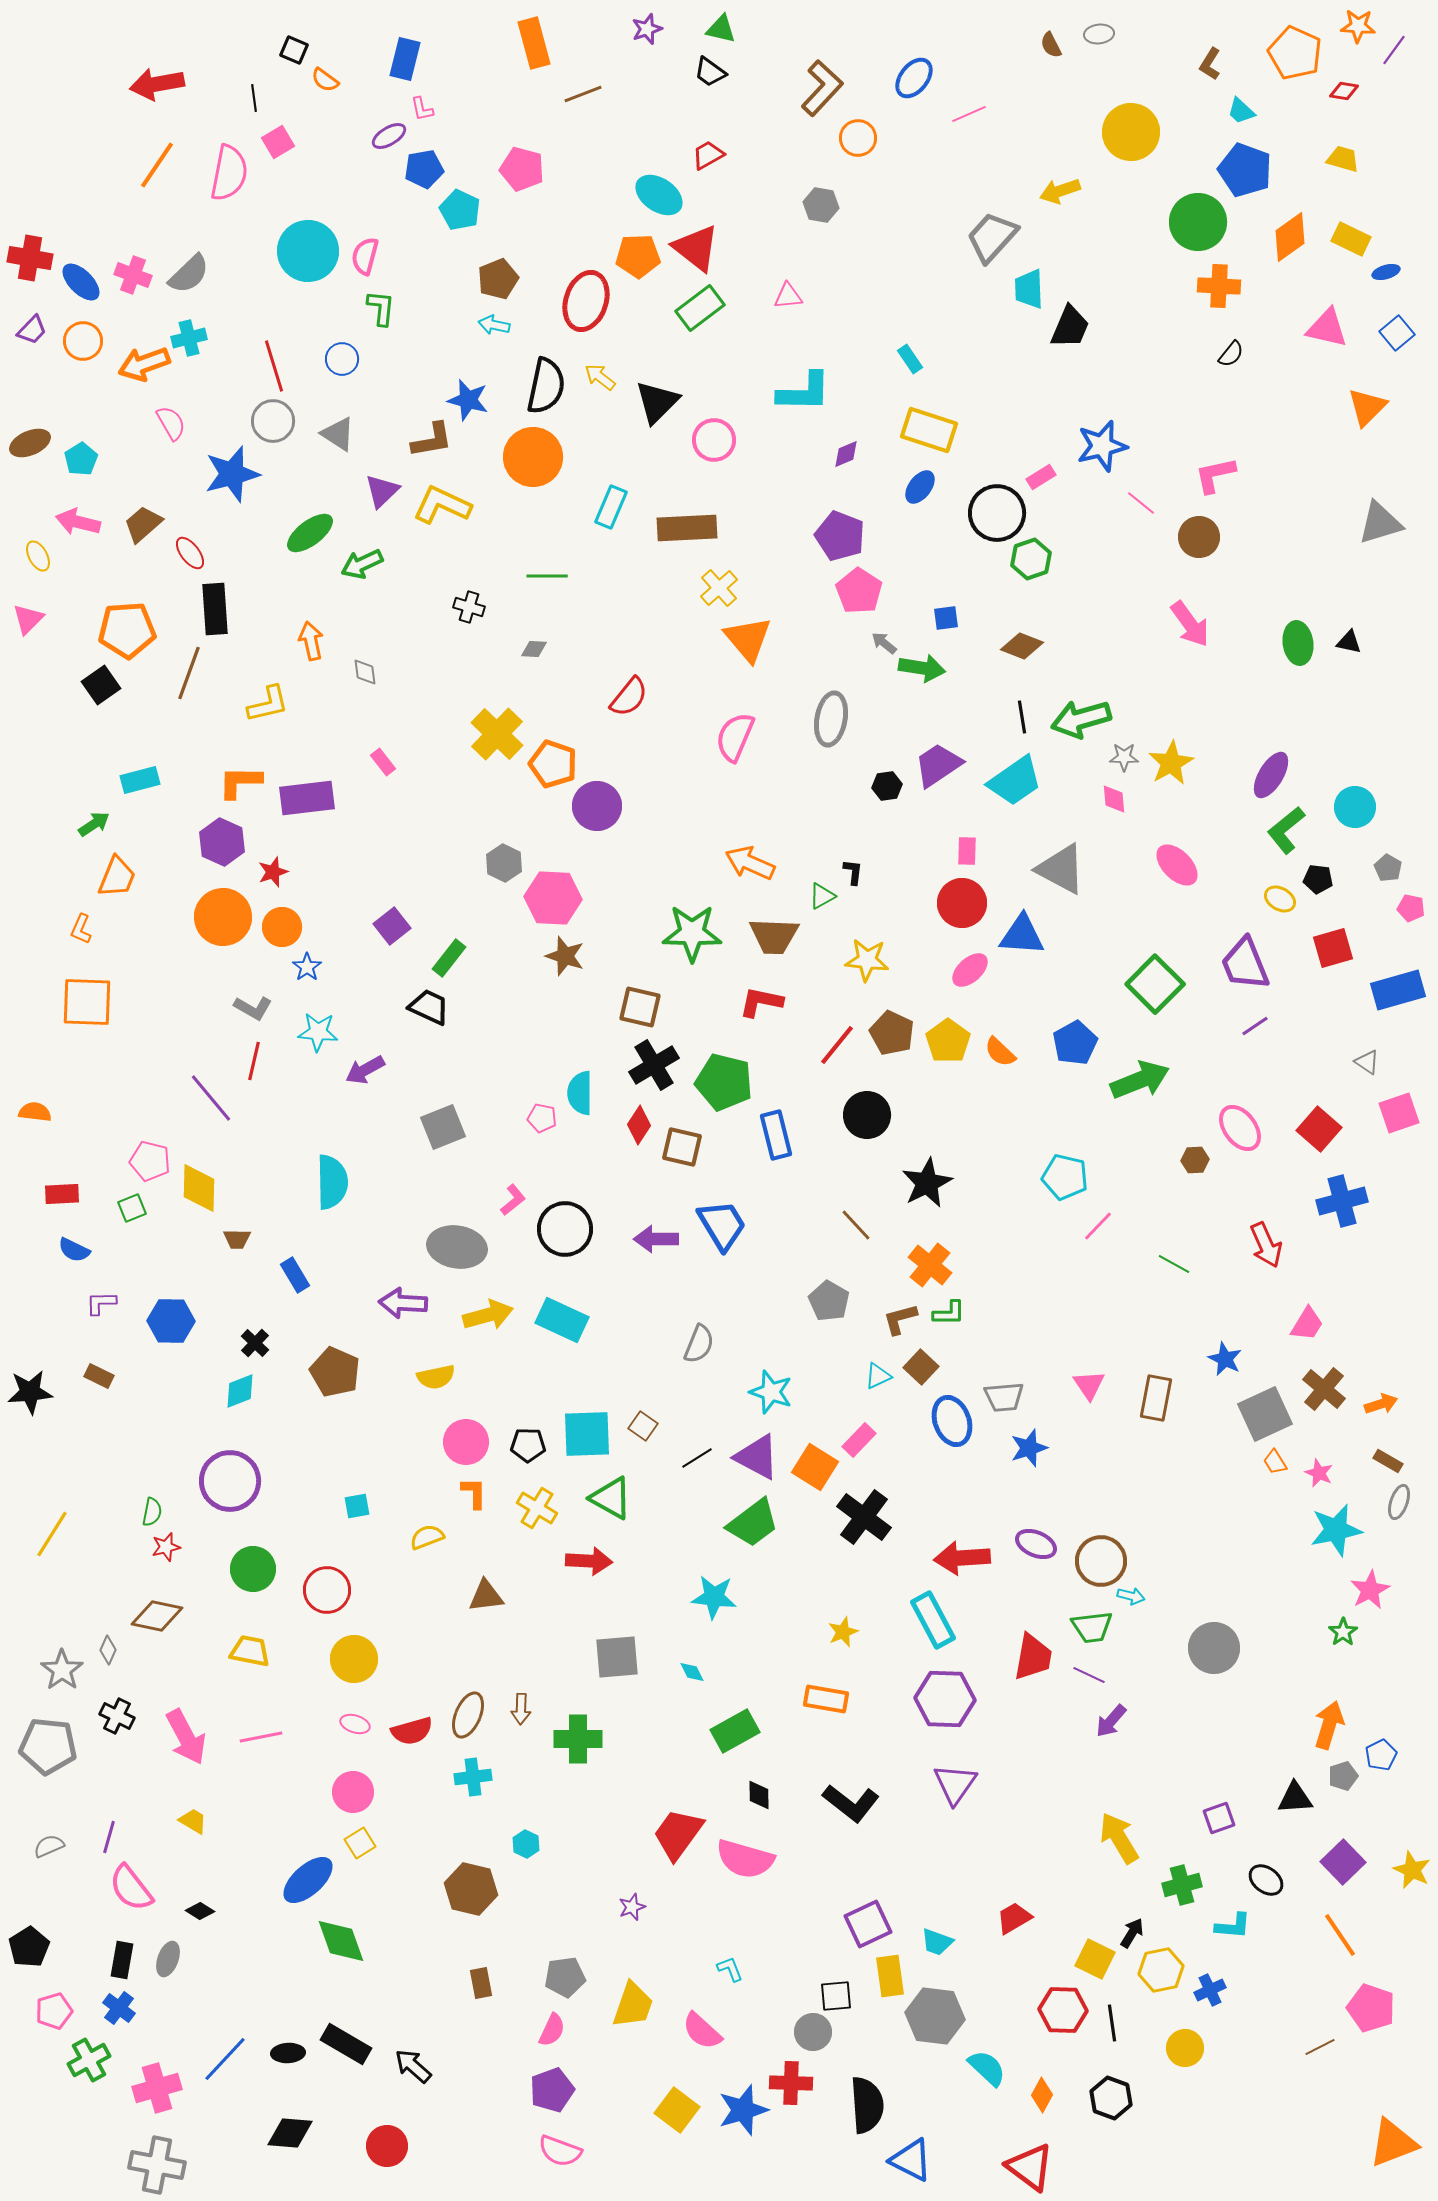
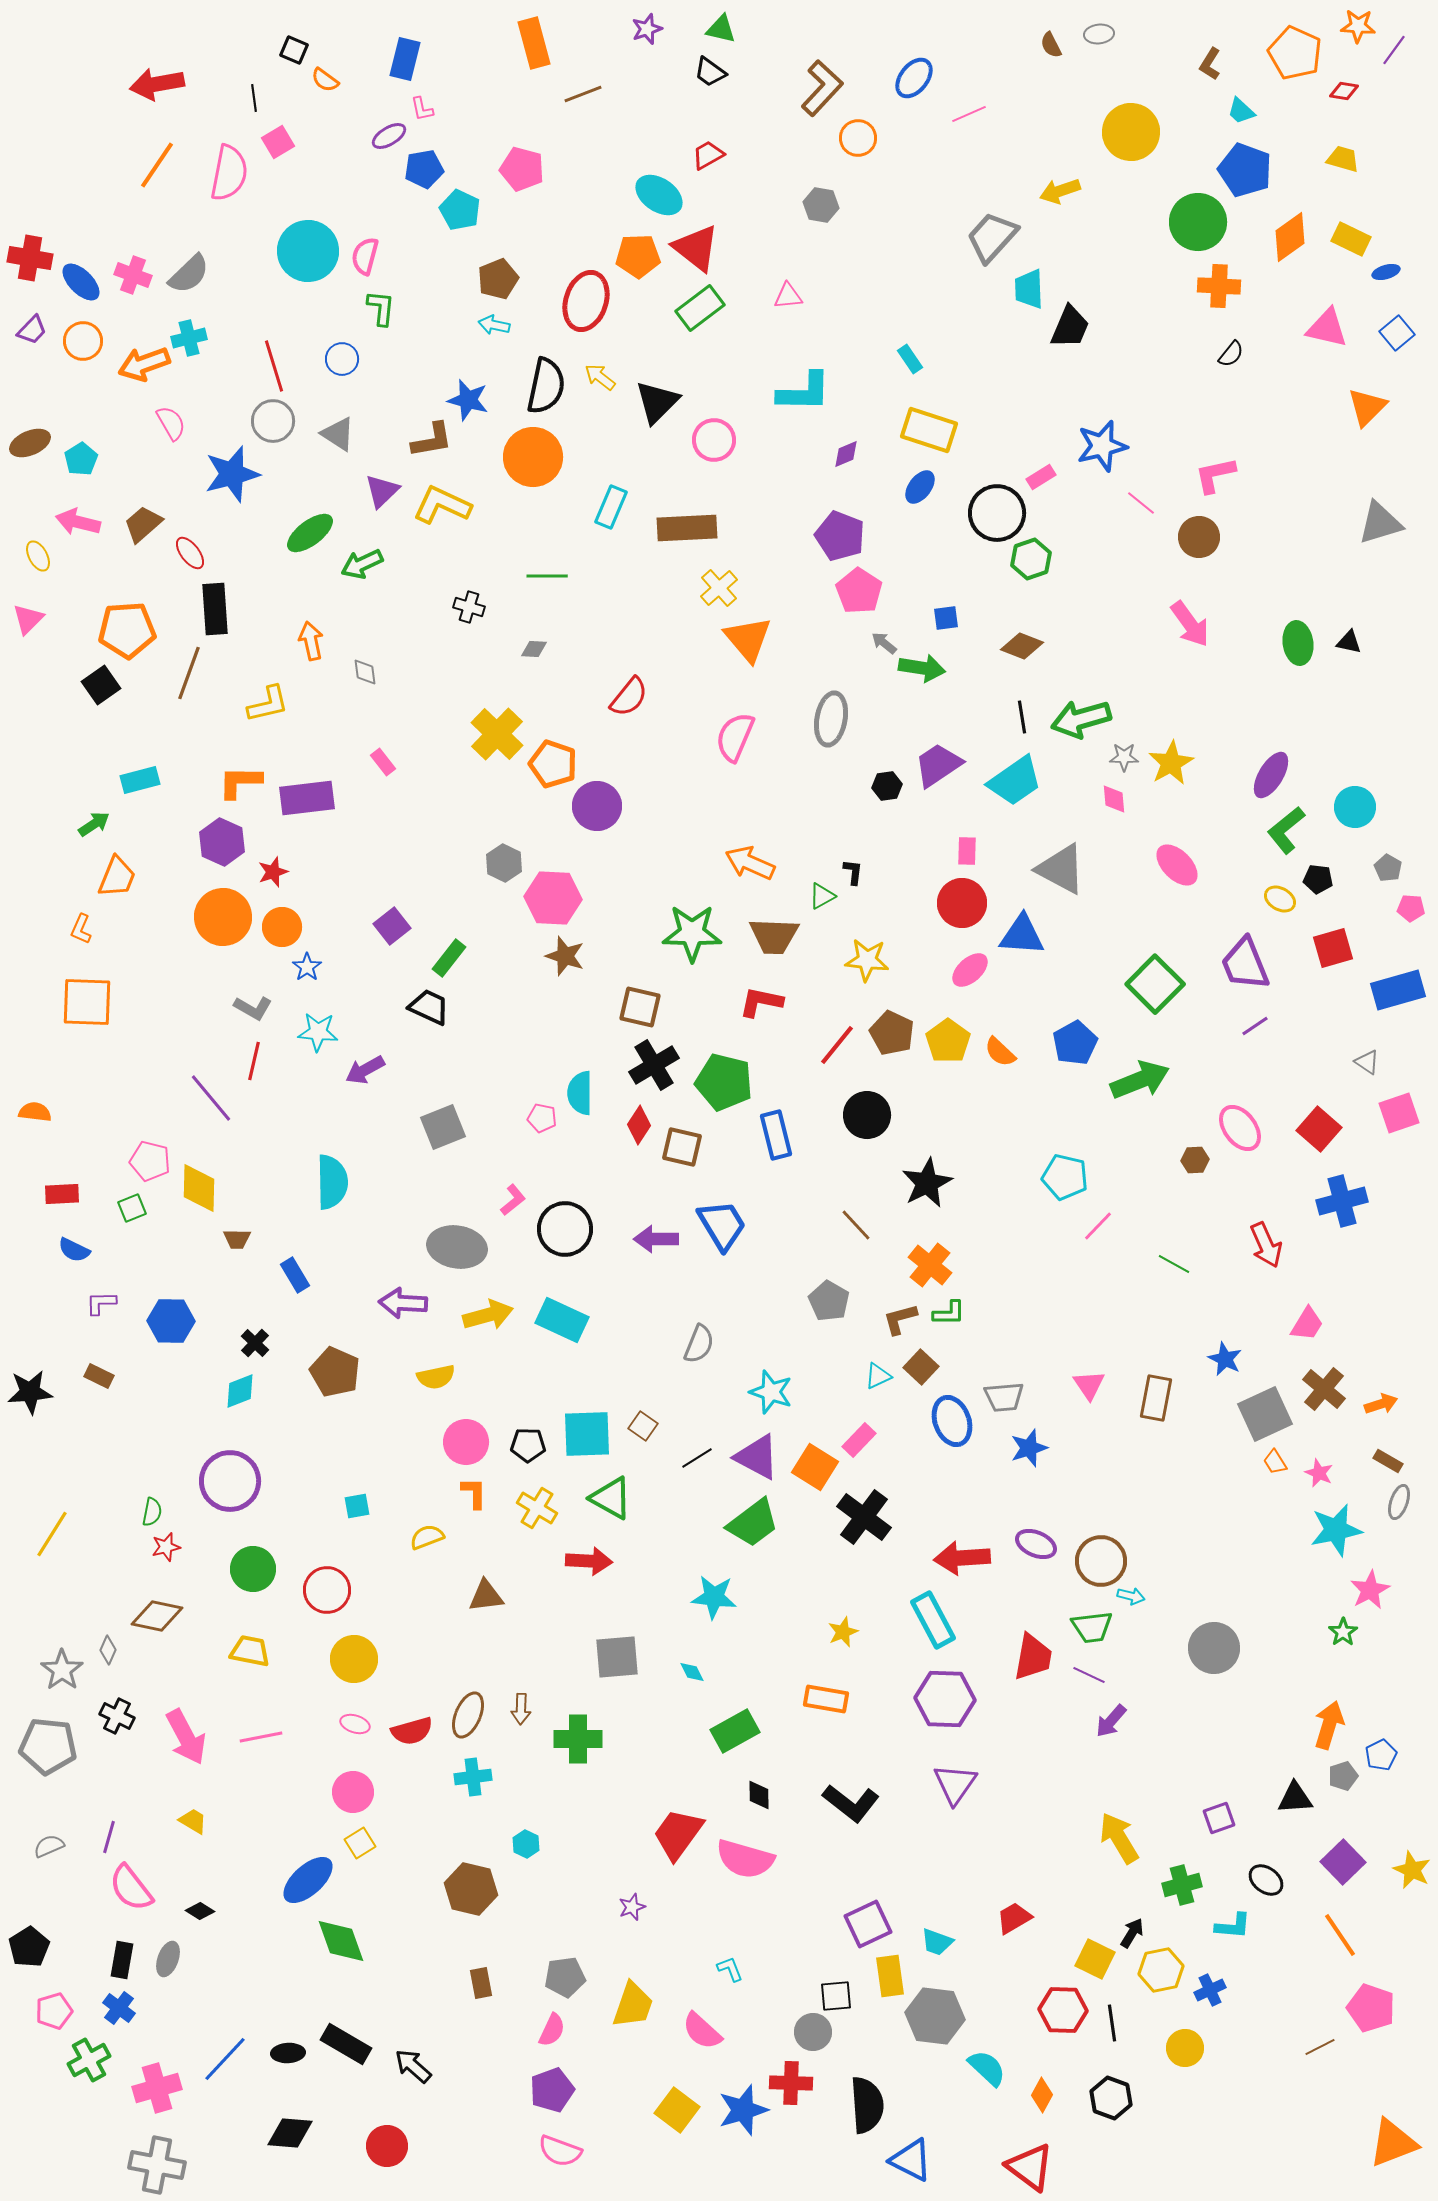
pink pentagon at (1411, 908): rotated 8 degrees counterclockwise
